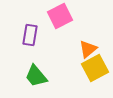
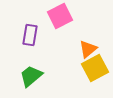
green trapezoid: moved 5 px left; rotated 90 degrees clockwise
